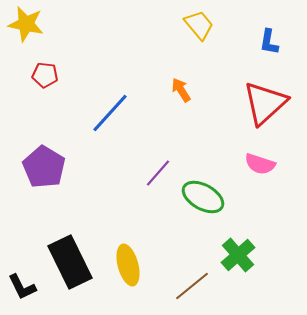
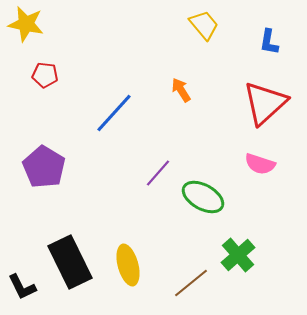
yellow trapezoid: moved 5 px right
blue line: moved 4 px right
brown line: moved 1 px left, 3 px up
